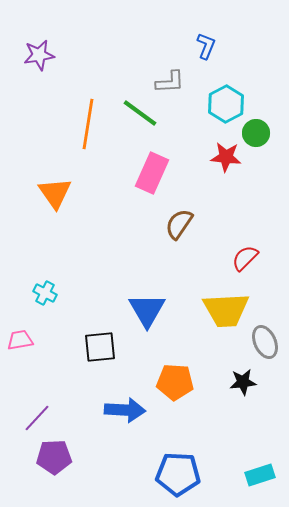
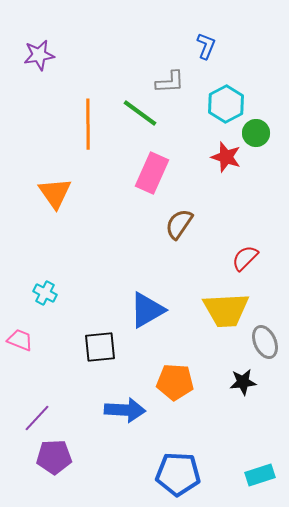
orange line: rotated 9 degrees counterclockwise
red star: rotated 12 degrees clockwise
blue triangle: rotated 30 degrees clockwise
pink trapezoid: rotated 32 degrees clockwise
